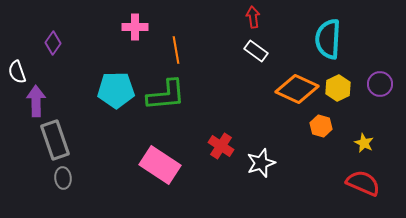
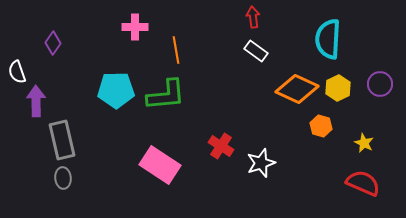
gray rectangle: moved 7 px right; rotated 6 degrees clockwise
